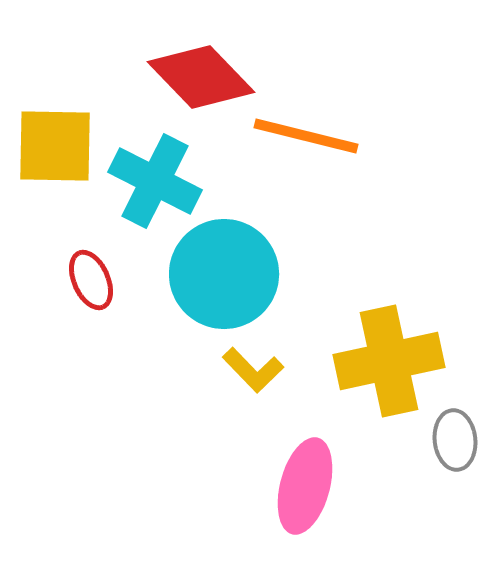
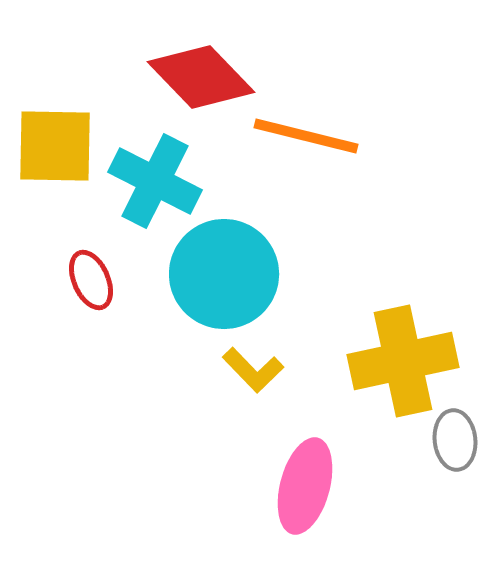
yellow cross: moved 14 px right
